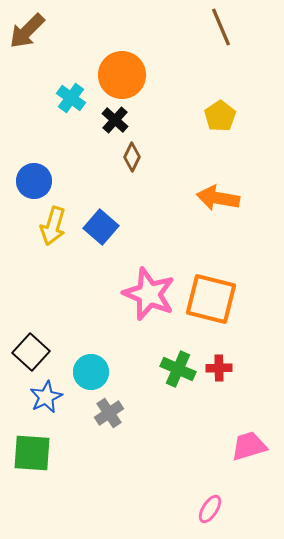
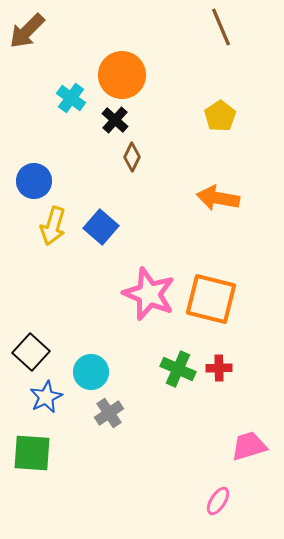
pink ellipse: moved 8 px right, 8 px up
